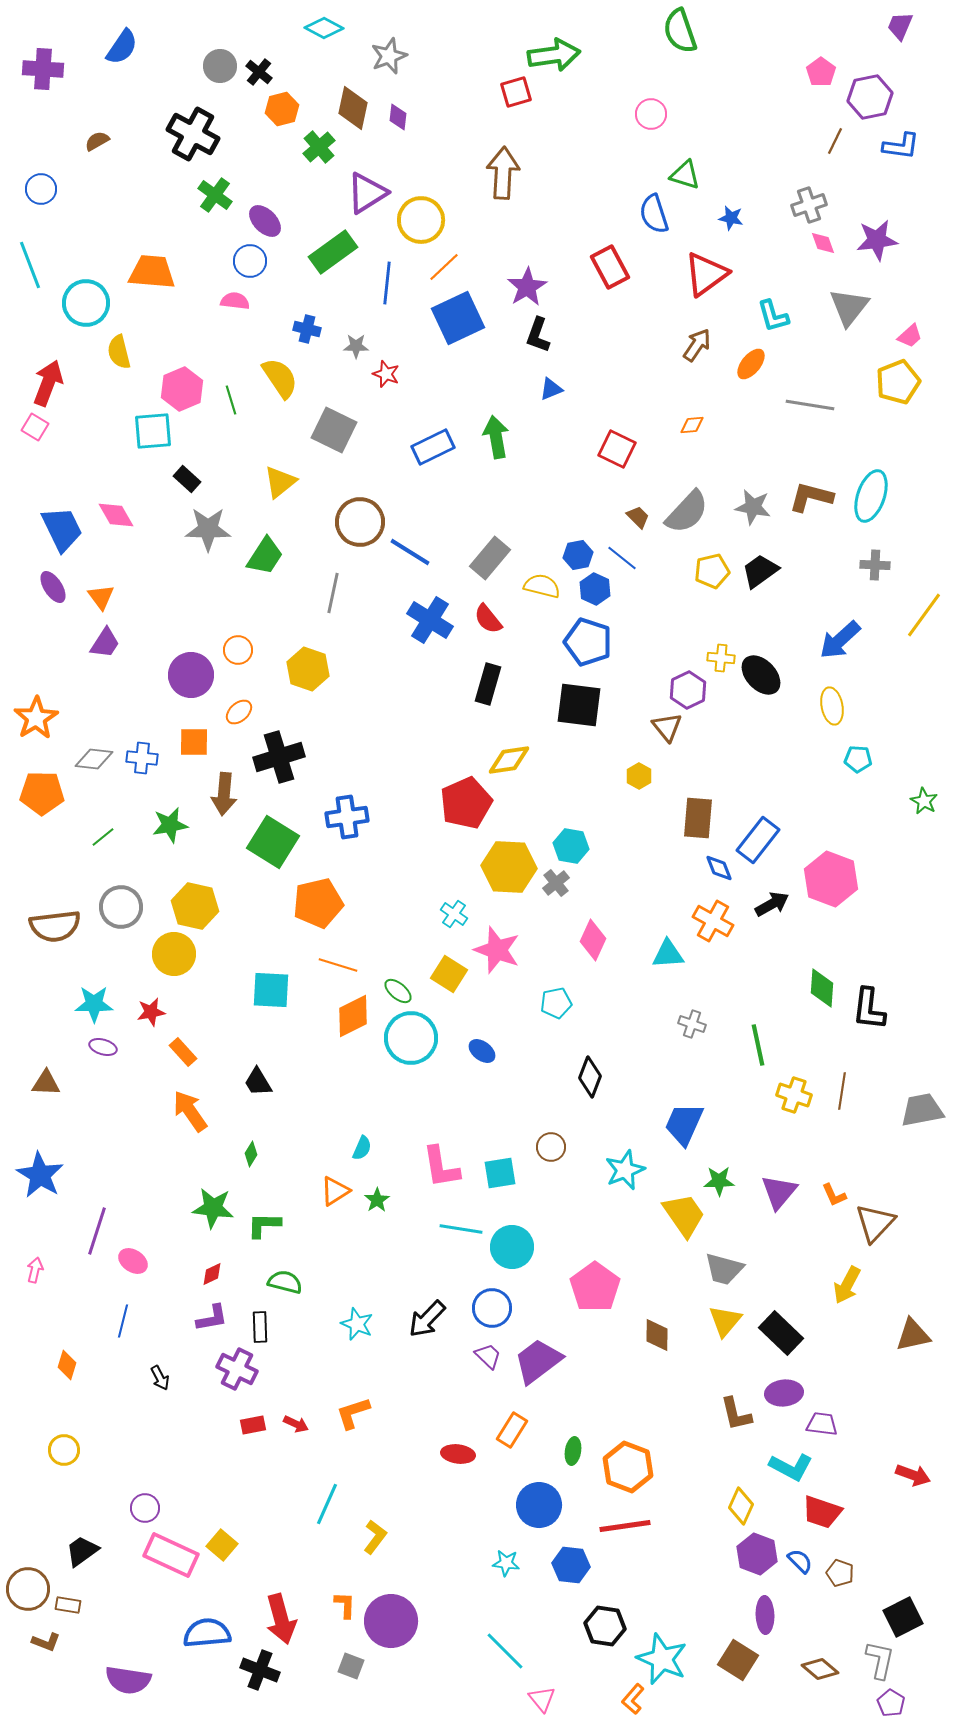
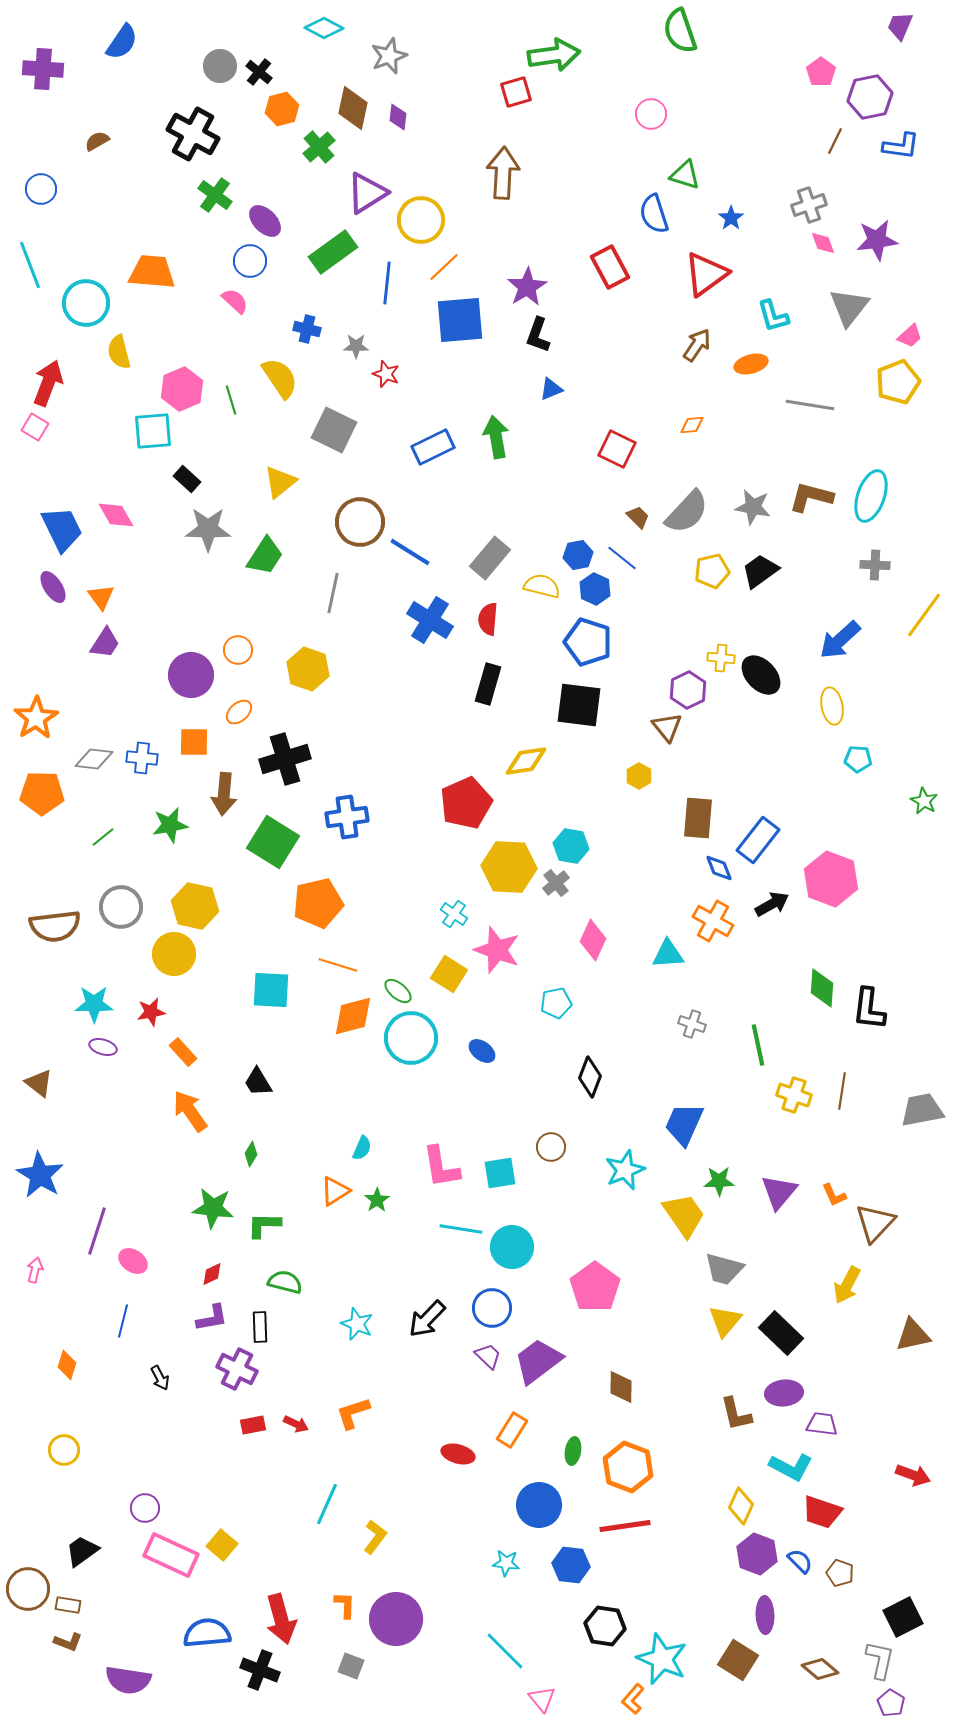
blue semicircle at (122, 47): moved 5 px up
blue star at (731, 218): rotated 25 degrees clockwise
pink semicircle at (235, 301): rotated 36 degrees clockwise
blue square at (458, 318): moved 2 px right, 2 px down; rotated 20 degrees clockwise
orange ellipse at (751, 364): rotated 36 degrees clockwise
red semicircle at (488, 619): rotated 44 degrees clockwise
black cross at (279, 757): moved 6 px right, 2 px down
yellow diamond at (509, 760): moved 17 px right, 1 px down
orange diamond at (353, 1016): rotated 12 degrees clockwise
brown triangle at (46, 1083): moved 7 px left; rotated 36 degrees clockwise
brown diamond at (657, 1335): moved 36 px left, 52 px down
red ellipse at (458, 1454): rotated 8 degrees clockwise
purple circle at (391, 1621): moved 5 px right, 2 px up
brown L-shape at (46, 1642): moved 22 px right
